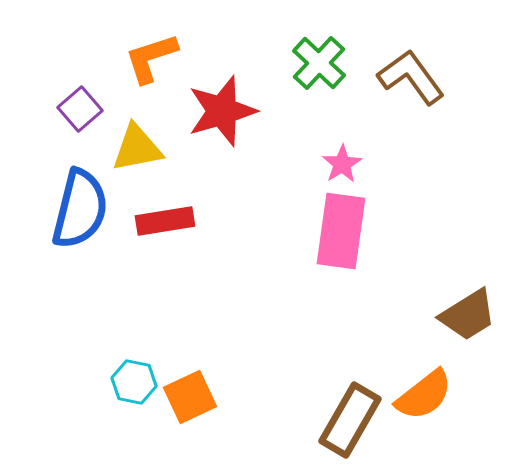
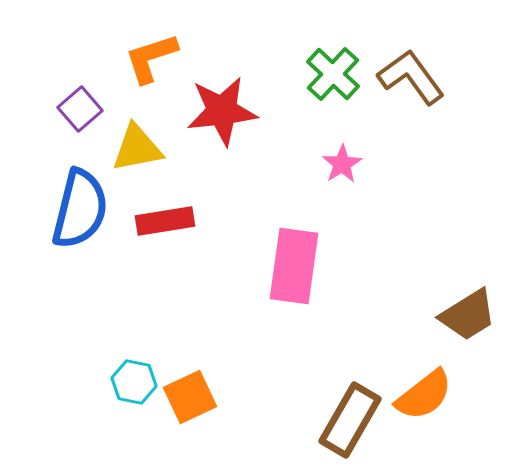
green cross: moved 14 px right, 11 px down
red star: rotated 10 degrees clockwise
pink rectangle: moved 47 px left, 35 px down
